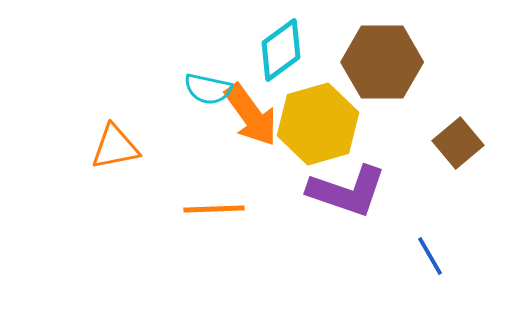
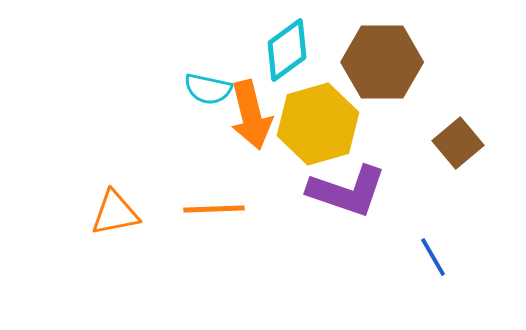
cyan diamond: moved 6 px right
orange arrow: rotated 22 degrees clockwise
orange triangle: moved 66 px down
blue line: moved 3 px right, 1 px down
